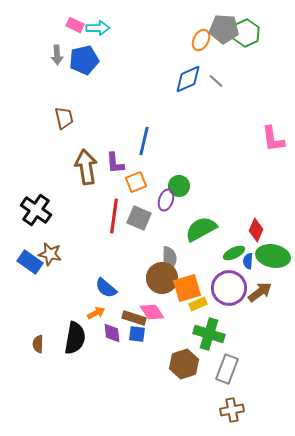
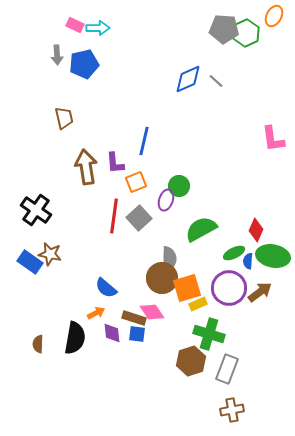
orange ellipse at (201, 40): moved 73 px right, 24 px up
blue pentagon at (84, 60): moved 4 px down
gray square at (139, 218): rotated 25 degrees clockwise
brown hexagon at (184, 364): moved 7 px right, 3 px up
